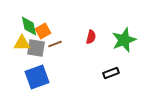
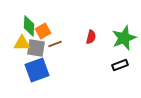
green diamond: rotated 15 degrees clockwise
green star: moved 2 px up
black rectangle: moved 9 px right, 8 px up
blue square: moved 7 px up
